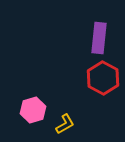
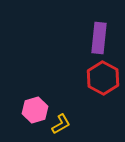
pink hexagon: moved 2 px right
yellow L-shape: moved 4 px left
